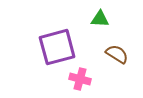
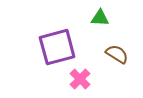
green triangle: moved 1 px up
pink cross: rotated 30 degrees clockwise
